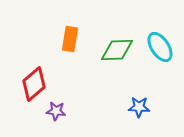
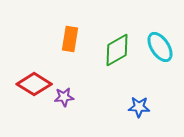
green diamond: rotated 28 degrees counterclockwise
red diamond: rotated 72 degrees clockwise
purple star: moved 8 px right, 14 px up; rotated 12 degrees counterclockwise
